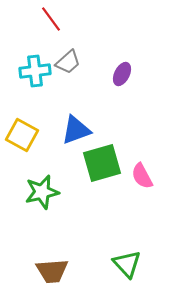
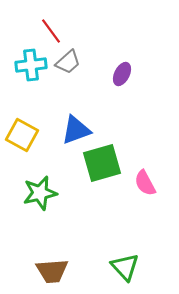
red line: moved 12 px down
cyan cross: moved 4 px left, 6 px up
pink semicircle: moved 3 px right, 7 px down
green star: moved 2 px left, 1 px down
green triangle: moved 2 px left, 3 px down
